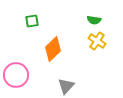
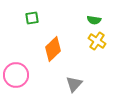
green square: moved 3 px up
gray triangle: moved 8 px right, 2 px up
